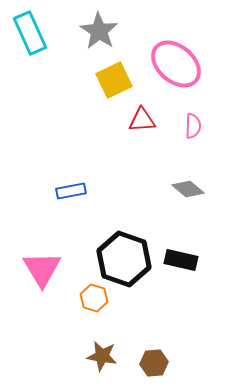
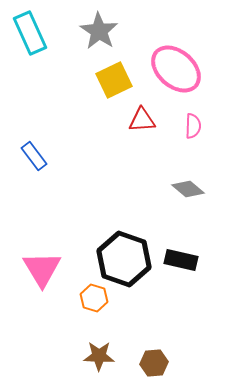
pink ellipse: moved 5 px down
blue rectangle: moved 37 px left, 35 px up; rotated 64 degrees clockwise
brown star: moved 3 px left; rotated 8 degrees counterclockwise
